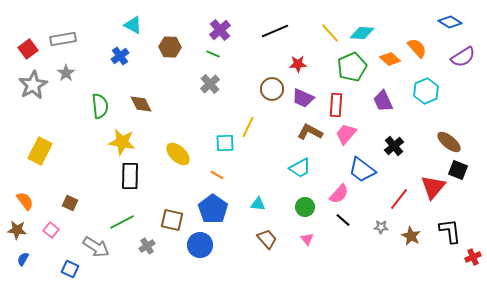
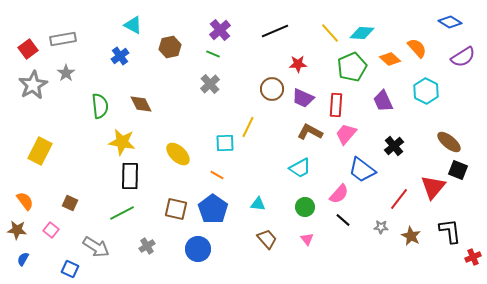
brown hexagon at (170, 47): rotated 15 degrees counterclockwise
cyan hexagon at (426, 91): rotated 10 degrees counterclockwise
brown square at (172, 220): moved 4 px right, 11 px up
green line at (122, 222): moved 9 px up
blue circle at (200, 245): moved 2 px left, 4 px down
